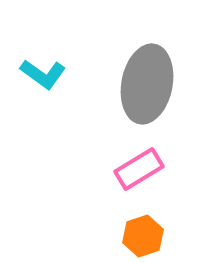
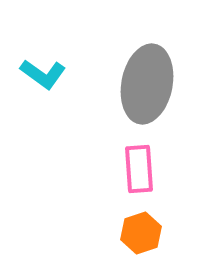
pink rectangle: rotated 63 degrees counterclockwise
orange hexagon: moved 2 px left, 3 px up
